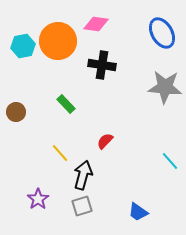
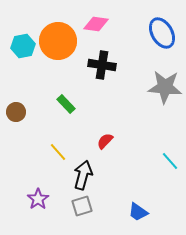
yellow line: moved 2 px left, 1 px up
